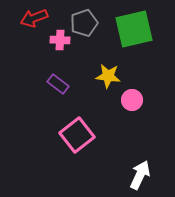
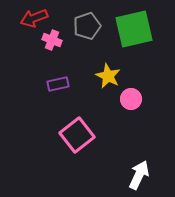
gray pentagon: moved 3 px right, 3 px down
pink cross: moved 8 px left; rotated 18 degrees clockwise
yellow star: rotated 20 degrees clockwise
purple rectangle: rotated 50 degrees counterclockwise
pink circle: moved 1 px left, 1 px up
white arrow: moved 1 px left
